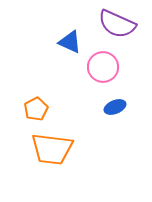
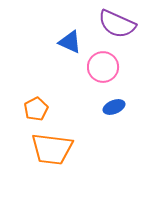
blue ellipse: moved 1 px left
